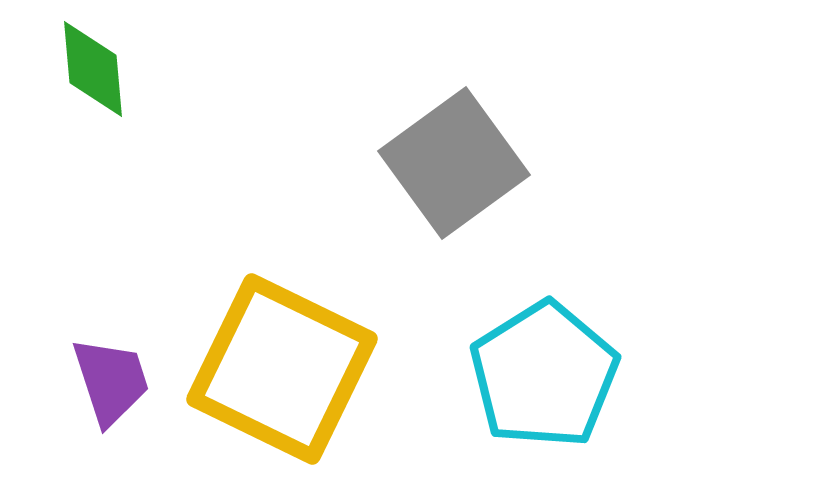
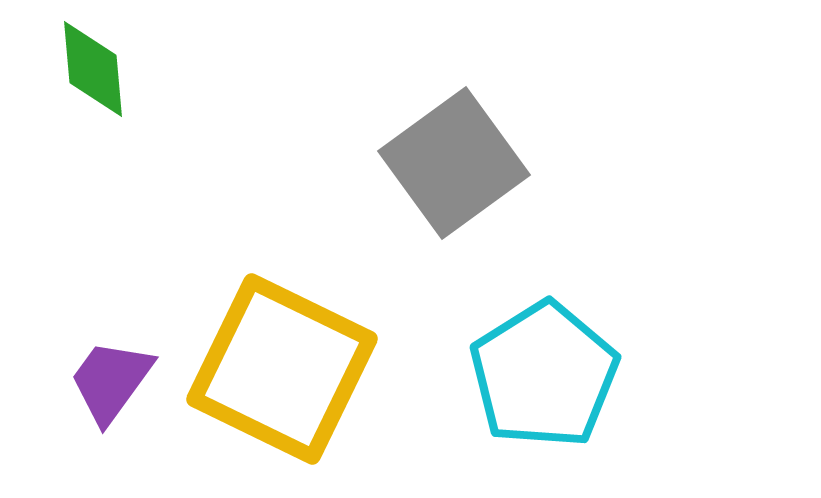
purple trapezoid: rotated 126 degrees counterclockwise
